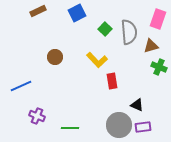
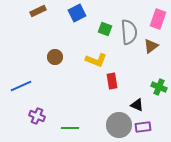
green square: rotated 24 degrees counterclockwise
brown triangle: rotated 21 degrees counterclockwise
yellow L-shape: moved 1 px left; rotated 25 degrees counterclockwise
green cross: moved 20 px down
